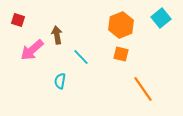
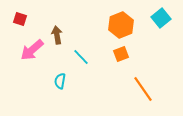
red square: moved 2 px right, 1 px up
orange square: rotated 35 degrees counterclockwise
